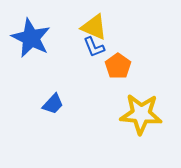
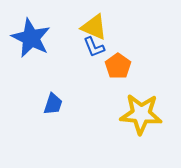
blue trapezoid: rotated 25 degrees counterclockwise
